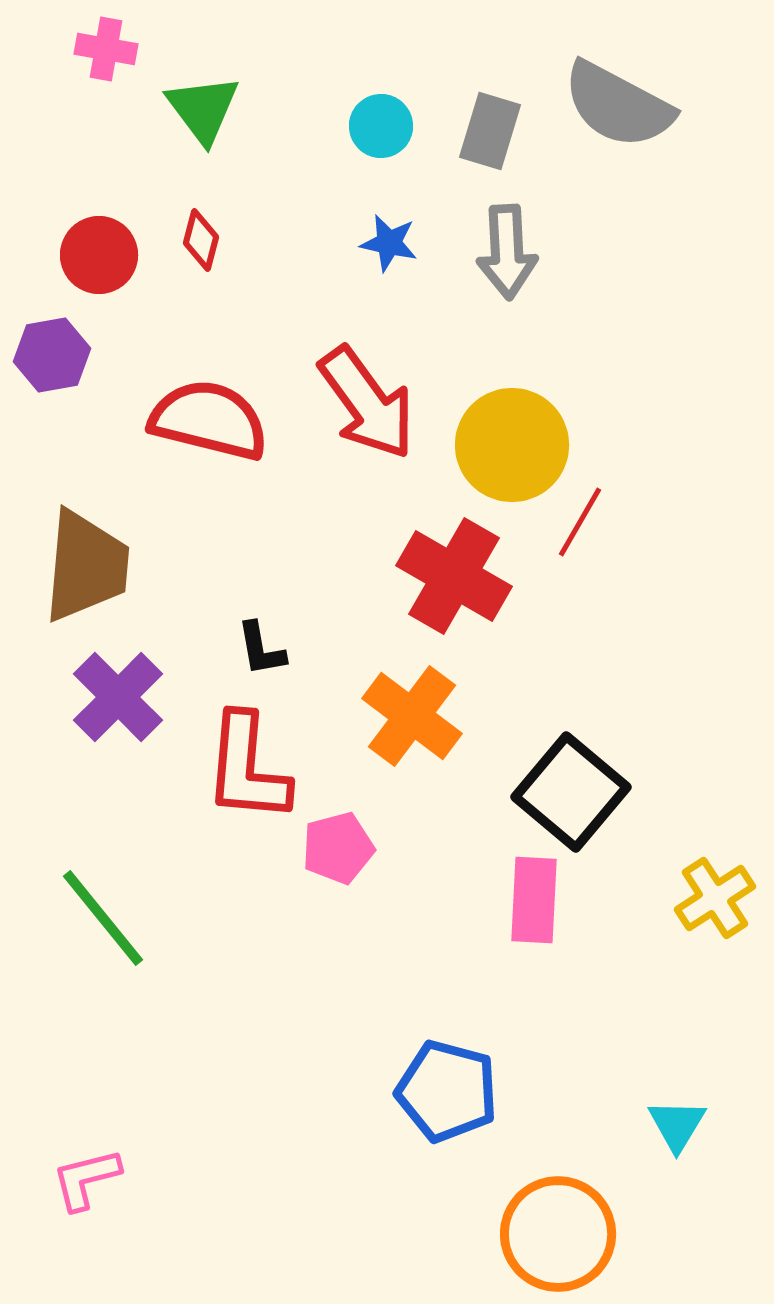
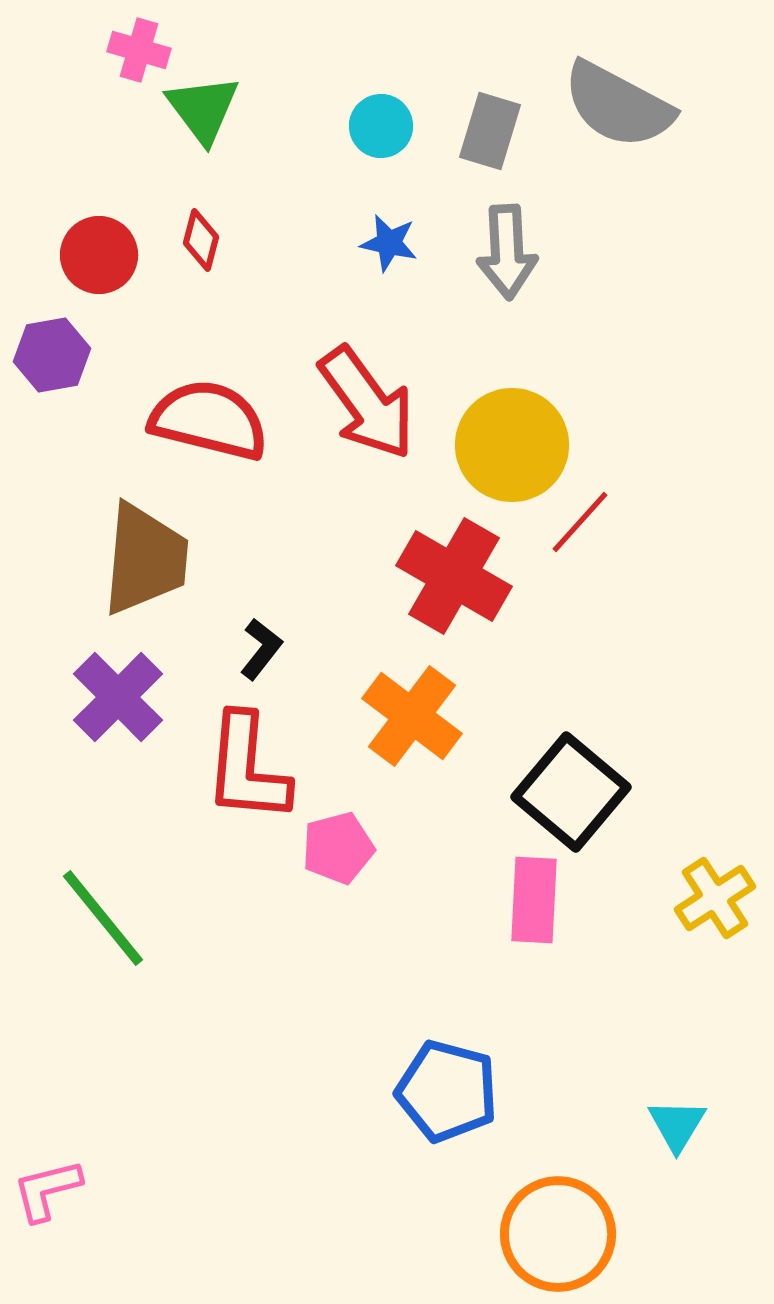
pink cross: moved 33 px right, 1 px down; rotated 6 degrees clockwise
red line: rotated 12 degrees clockwise
brown trapezoid: moved 59 px right, 7 px up
black L-shape: rotated 132 degrees counterclockwise
pink L-shape: moved 39 px left, 11 px down
